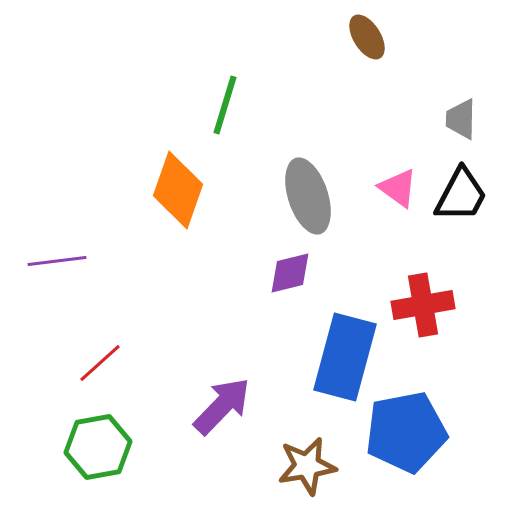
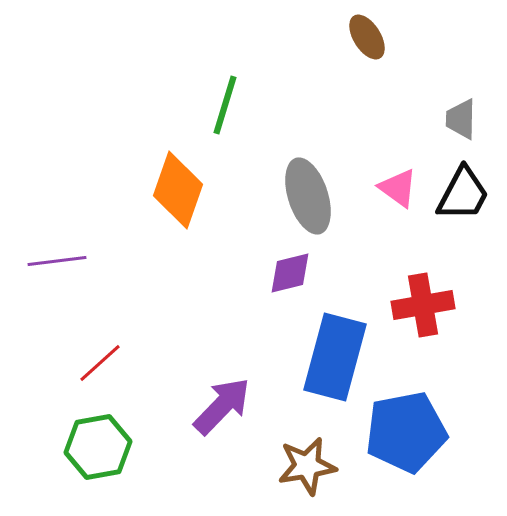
black trapezoid: moved 2 px right, 1 px up
blue rectangle: moved 10 px left
